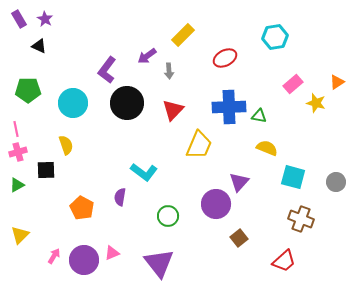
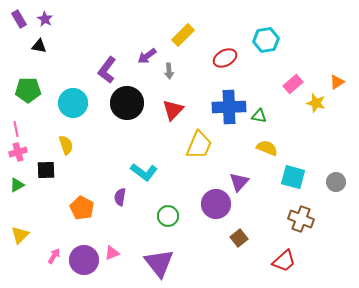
cyan hexagon at (275, 37): moved 9 px left, 3 px down
black triangle at (39, 46): rotated 14 degrees counterclockwise
